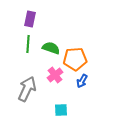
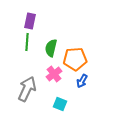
purple rectangle: moved 2 px down
green line: moved 1 px left, 2 px up
green semicircle: rotated 96 degrees counterclockwise
pink cross: moved 1 px left, 1 px up
cyan square: moved 1 px left, 6 px up; rotated 24 degrees clockwise
